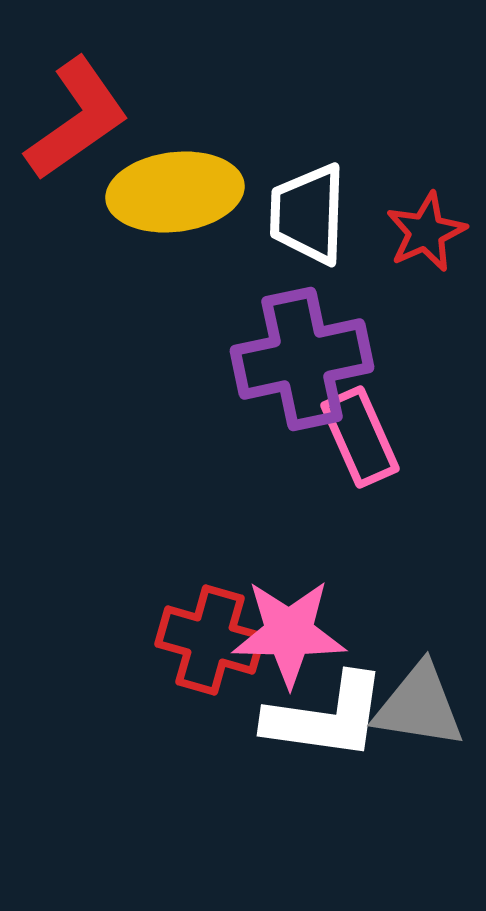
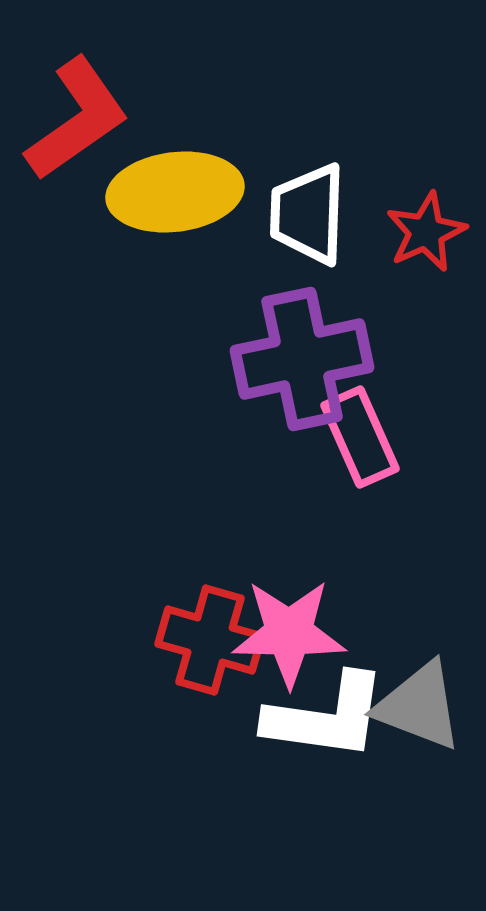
gray triangle: rotated 12 degrees clockwise
